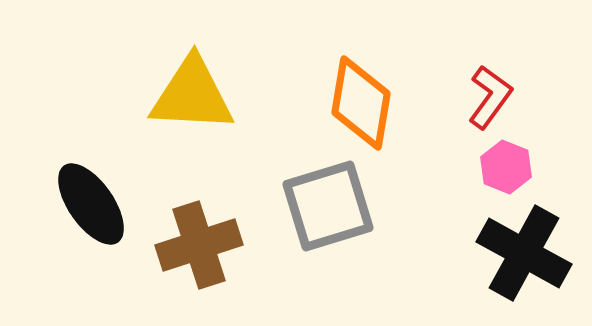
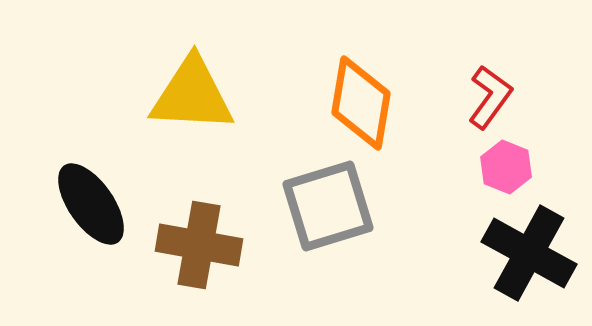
brown cross: rotated 28 degrees clockwise
black cross: moved 5 px right
